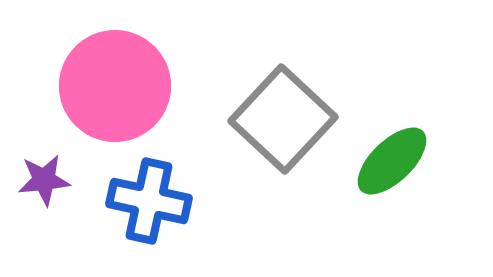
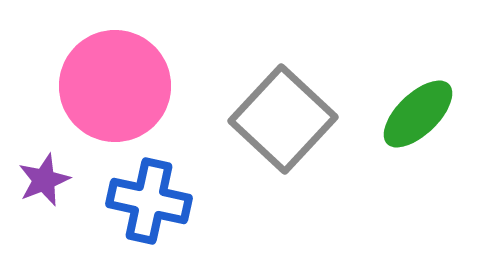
green ellipse: moved 26 px right, 47 px up
purple star: rotated 16 degrees counterclockwise
